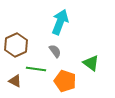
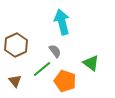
cyan arrow: moved 2 px right; rotated 35 degrees counterclockwise
green line: moved 6 px right; rotated 48 degrees counterclockwise
brown triangle: rotated 24 degrees clockwise
